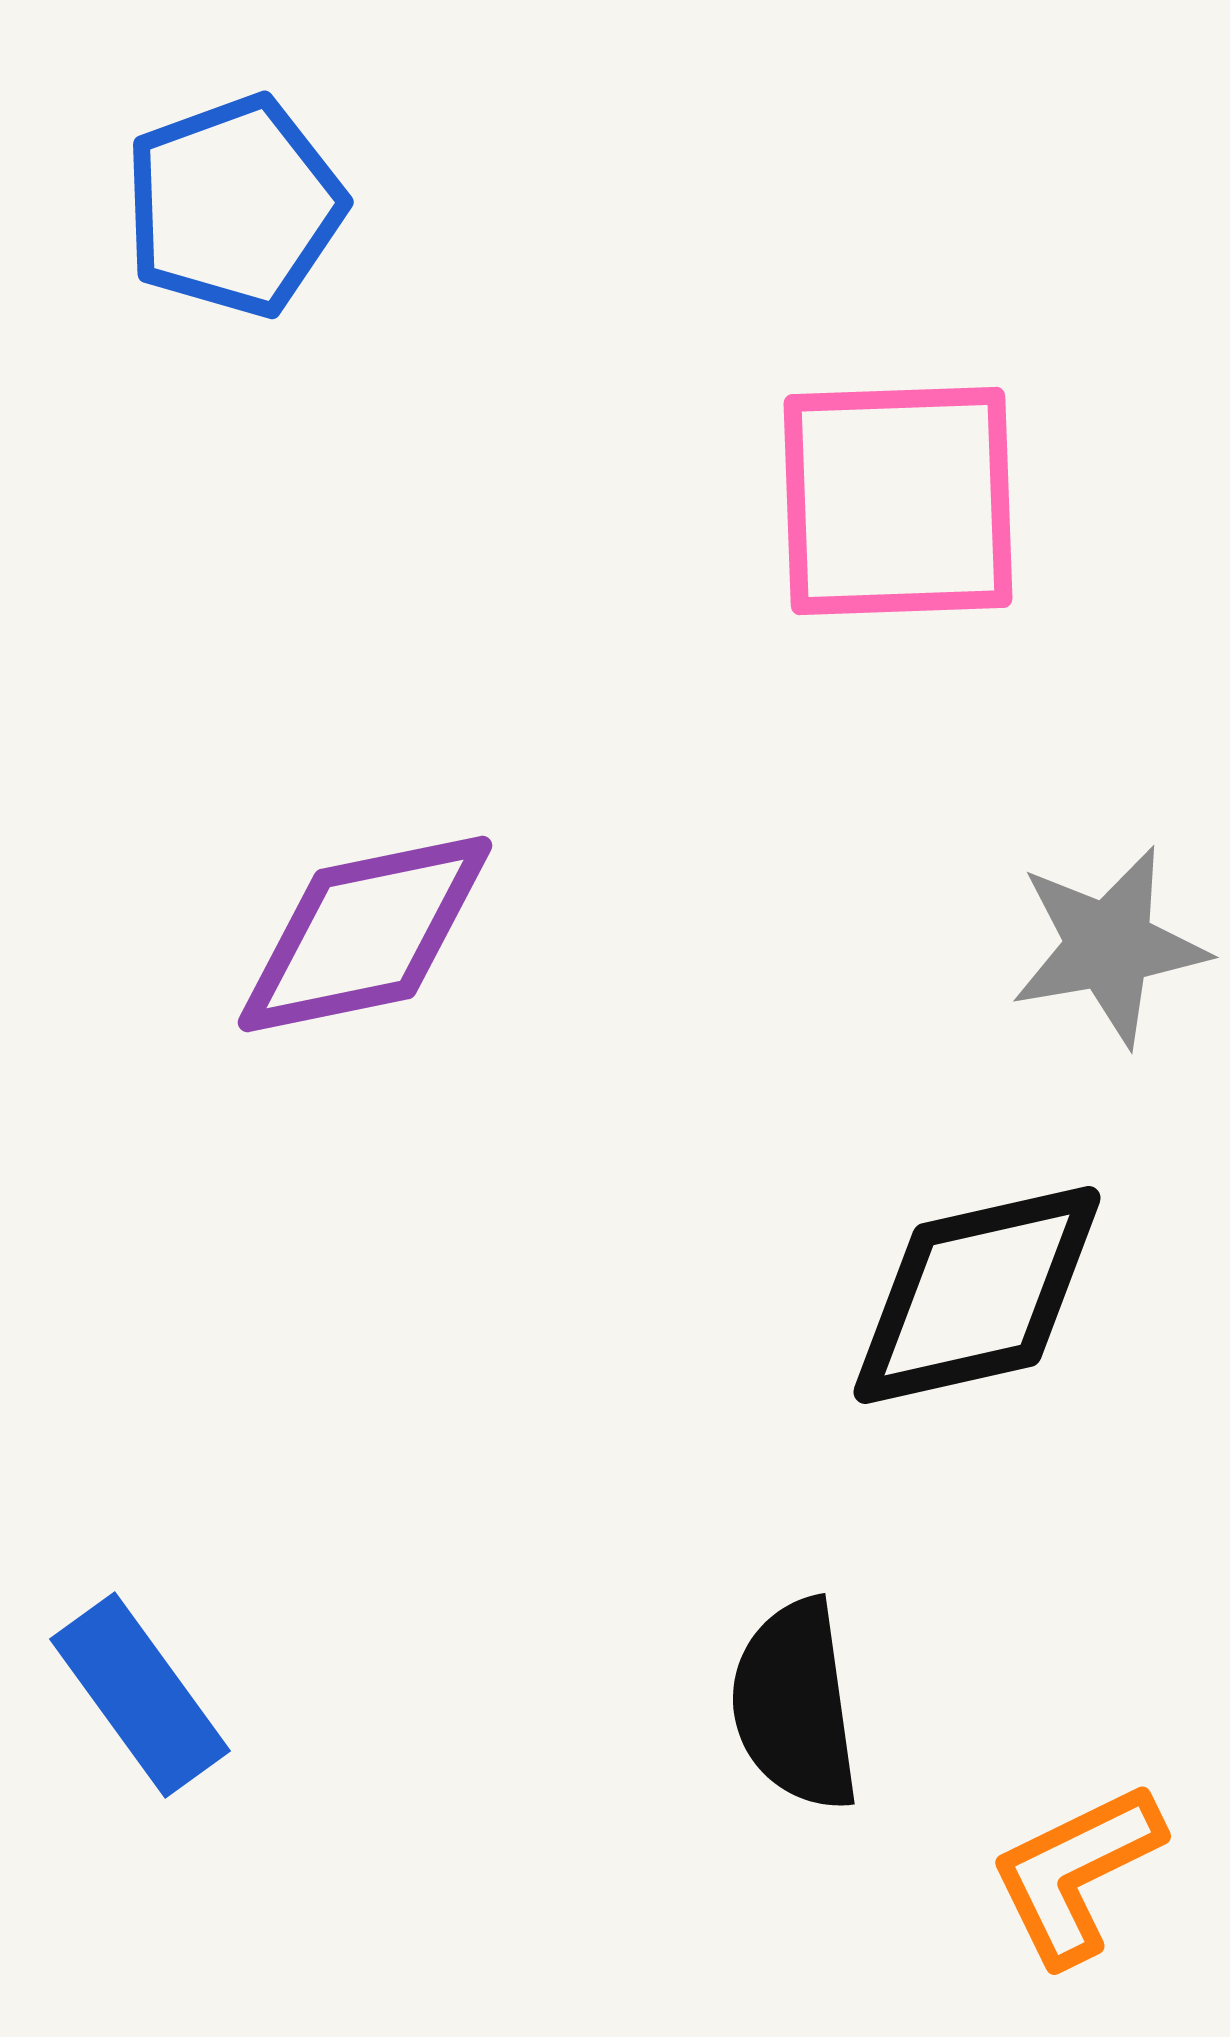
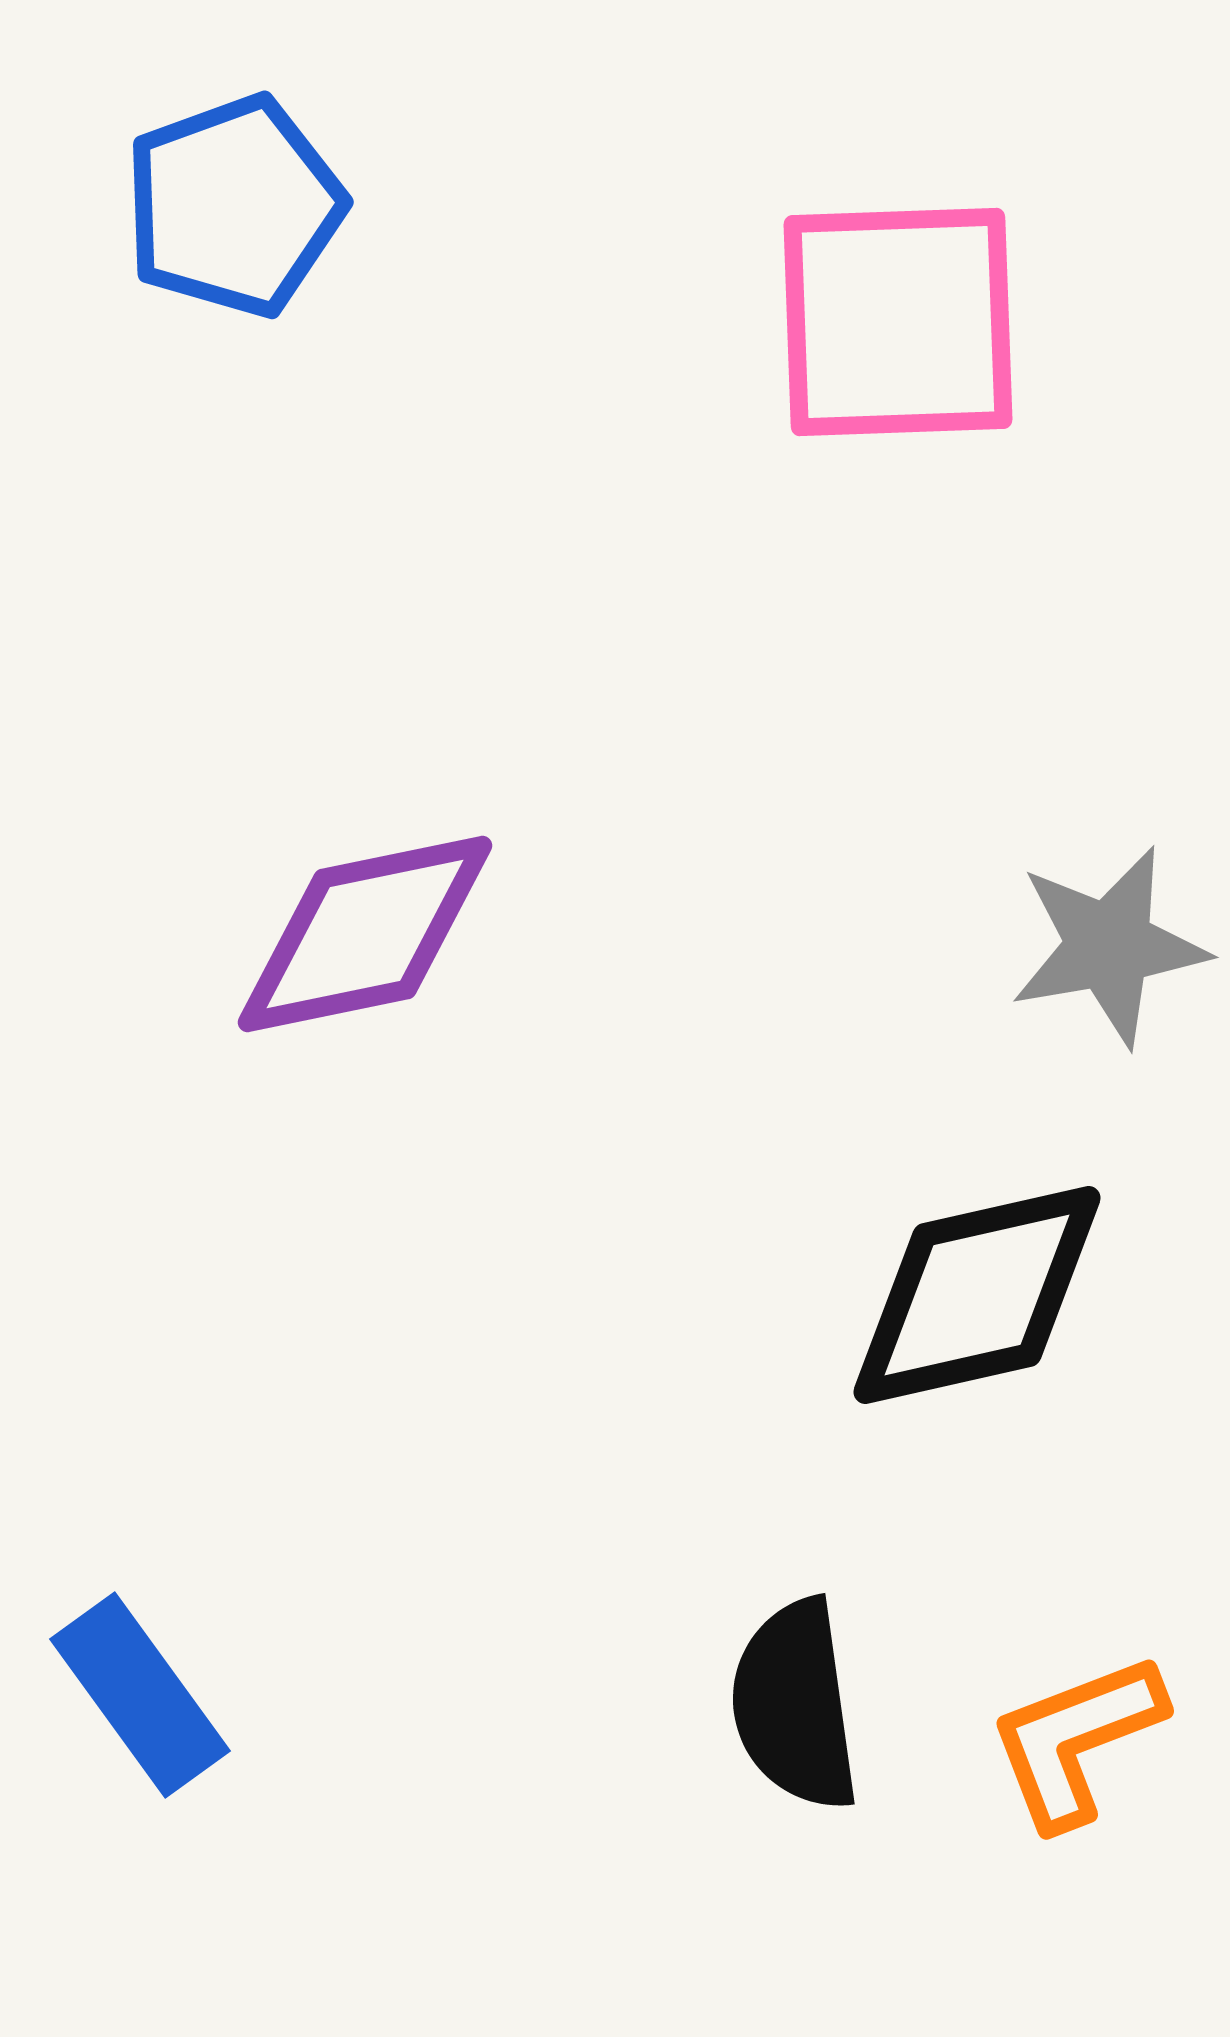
pink square: moved 179 px up
orange L-shape: moved 133 px up; rotated 5 degrees clockwise
